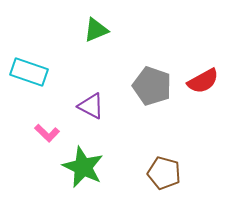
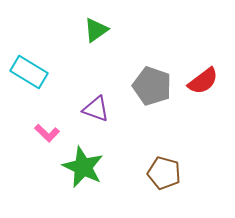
green triangle: rotated 12 degrees counterclockwise
cyan rectangle: rotated 12 degrees clockwise
red semicircle: rotated 8 degrees counterclockwise
purple triangle: moved 5 px right, 3 px down; rotated 8 degrees counterclockwise
